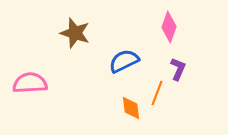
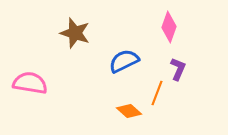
pink semicircle: rotated 12 degrees clockwise
orange diamond: moved 2 px left, 3 px down; rotated 40 degrees counterclockwise
